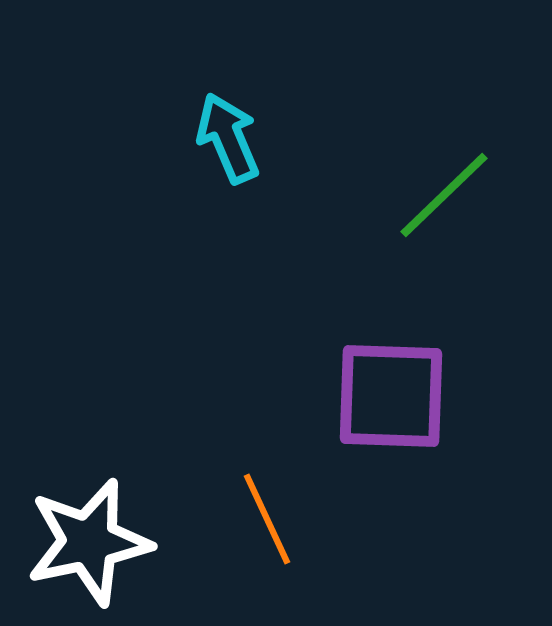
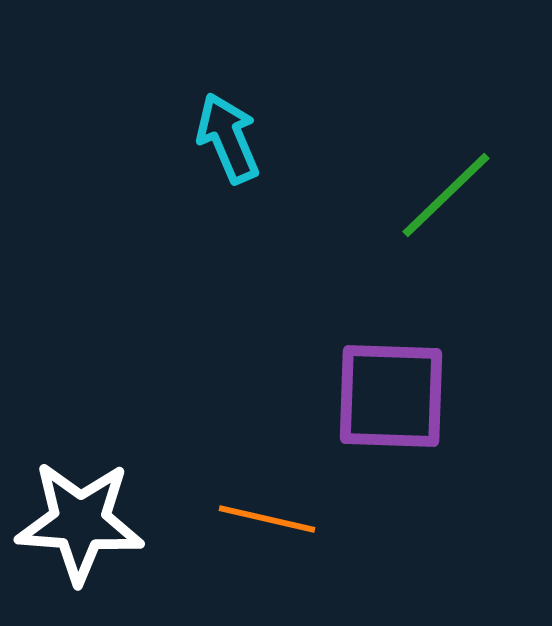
green line: moved 2 px right
orange line: rotated 52 degrees counterclockwise
white star: moved 9 px left, 20 px up; rotated 16 degrees clockwise
